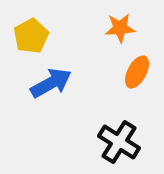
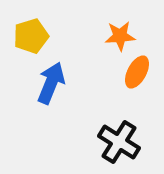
orange star: moved 8 px down
yellow pentagon: rotated 12 degrees clockwise
blue arrow: rotated 39 degrees counterclockwise
